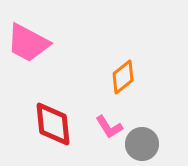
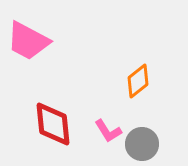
pink trapezoid: moved 2 px up
orange diamond: moved 15 px right, 4 px down
pink L-shape: moved 1 px left, 4 px down
